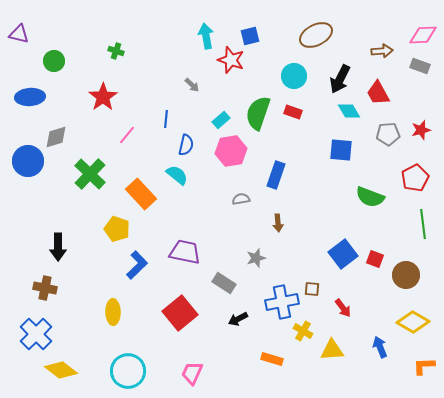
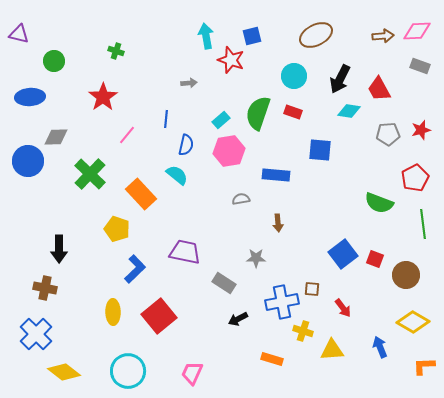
pink diamond at (423, 35): moved 6 px left, 4 px up
blue square at (250, 36): moved 2 px right
brown arrow at (382, 51): moved 1 px right, 15 px up
gray arrow at (192, 85): moved 3 px left, 2 px up; rotated 49 degrees counterclockwise
red trapezoid at (378, 93): moved 1 px right, 4 px up
cyan diamond at (349, 111): rotated 50 degrees counterclockwise
gray diamond at (56, 137): rotated 15 degrees clockwise
blue square at (341, 150): moved 21 px left
pink hexagon at (231, 151): moved 2 px left
blue rectangle at (276, 175): rotated 76 degrees clockwise
green semicircle at (370, 197): moved 9 px right, 6 px down
black arrow at (58, 247): moved 1 px right, 2 px down
gray star at (256, 258): rotated 18 degrees clockwise
blue L-shape at (137, 265): moved 2 px left, 4 px down
red square at (180, 313): moved 21 px left, 3 px down
yellow cross at (303, 331): rotated 12 degrees counterclockwise
yellow diamond at (61, 370): moved 3 px right, 2 px down
